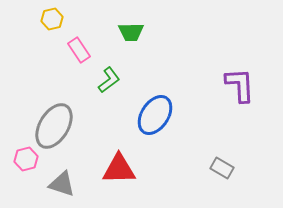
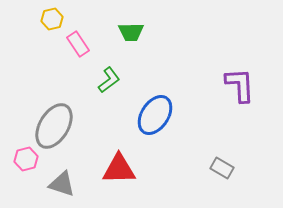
pink rectangle: moved 1 px left, 6 px up
